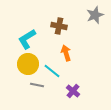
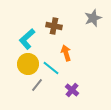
gray star: moved 2 px left, 3 px down
brown cross: moved 5 px left
cyan L-shape: rotated 10 degrees counterclockwise
cyan line: moved 1 px left, 3 px up
gray line: rotated 64 degrees counterclockwise
purple cross: moved 1 px left, 1 px up
